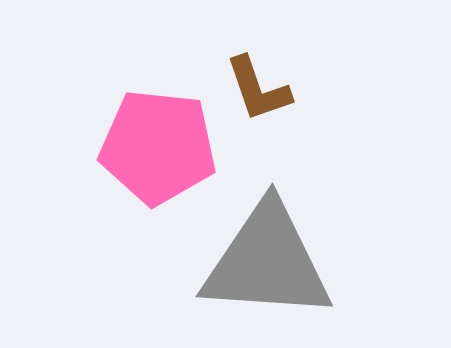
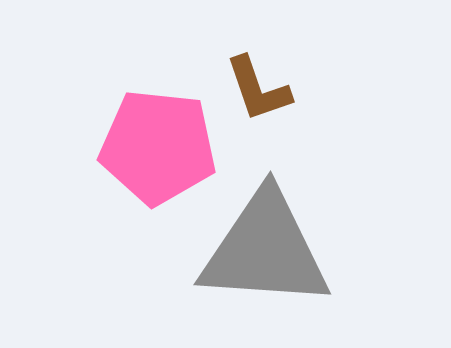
gray triangle: moved 2 px left, 12 px up
